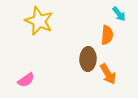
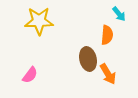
yellow star: rotated 24 degrees counterclockwise
brown ellipse: rotated 15 degrees counterclockwise
pink semicircle: moved 4 px right, 5 px up; rotated 18 degrees counterclockwise
